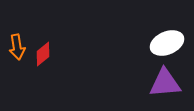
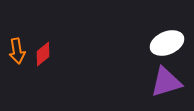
orange arrow: moved 4 px down
purple triangle: moved 1 px right, 1 px up; rotated 12 degrees counterclockwise
